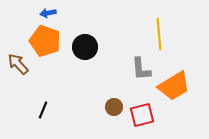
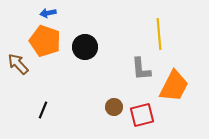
orange trapezoid: rotated 32 degrees counterclockwise
